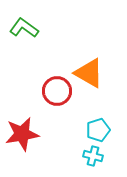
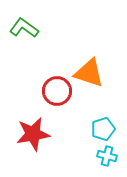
orange triangle: rotated 12 degrees counterclockwise
cyan pentagon: moved 5 px right, 1 px up
red star: moved 11 px right
cyan cross: moved 14 px right
